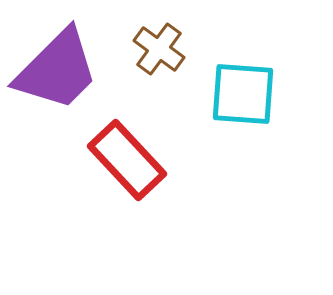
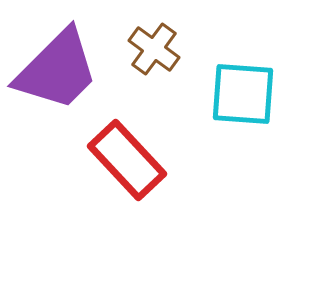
brown cross: moved 5 px left
